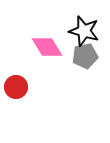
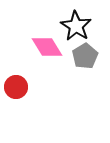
black star: moved 8 px left, 5 px up; rotated 16 degrees clockwise
gray pentagon: rotated 20 degrees counterclockwise
